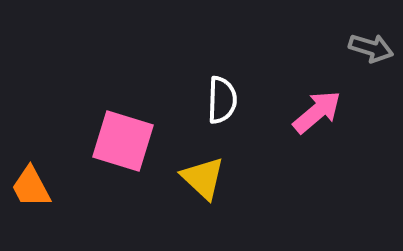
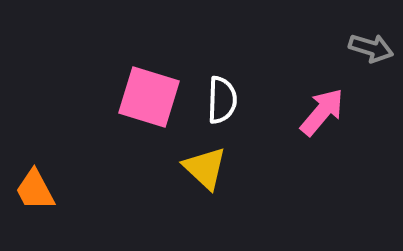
pink arrow: moved 5 px right; rotated 10 degrees counterclockwise
pink square: moved 26 px right, 44 px up
yellow triangle: moved 2 px right, 10 px up
orange trapezoid: moved 4 px right, 3 px down
